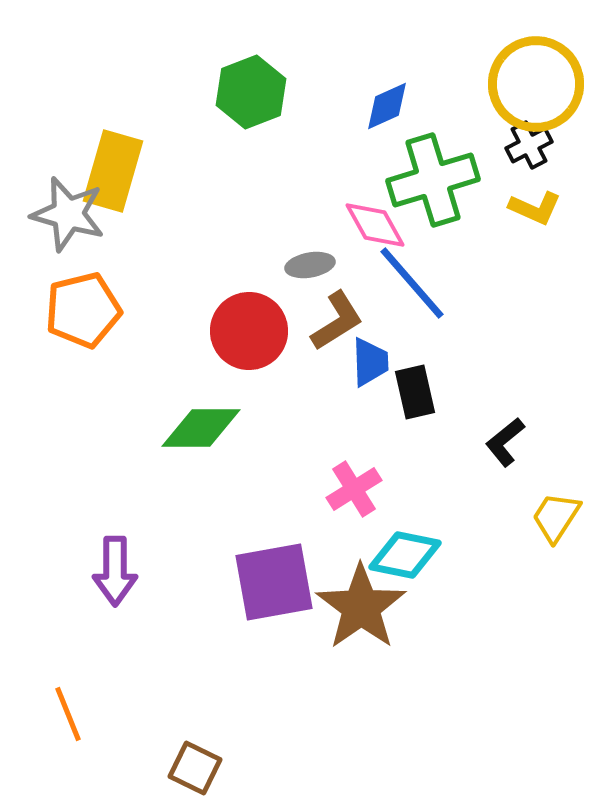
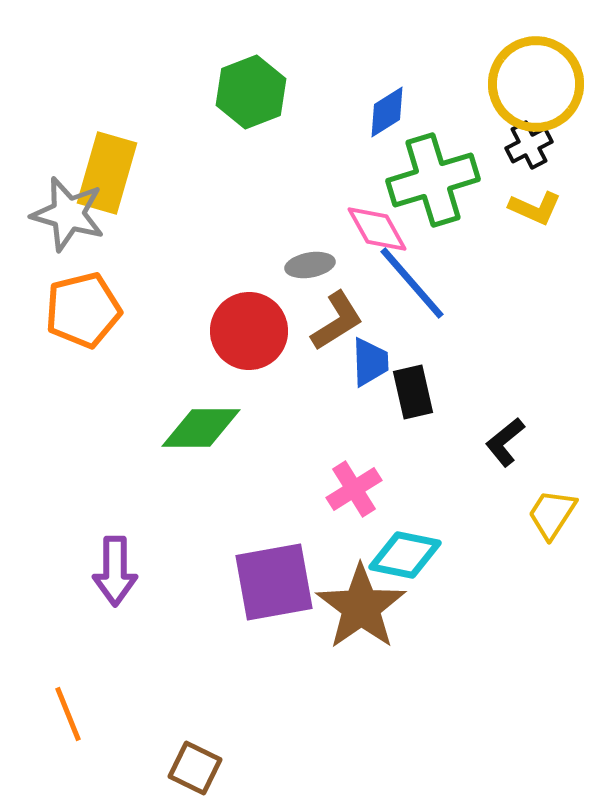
blue diamond: moved 6 px down; rotated 8 degrees counterclockwise
yellow rectangle: moved 6 px left, 2 px down
pink diamond: moved 2 px right, 4 px down
black rectangle: moved 2 px left
yellow trapezoid: moved 4 px left, 3 px up
